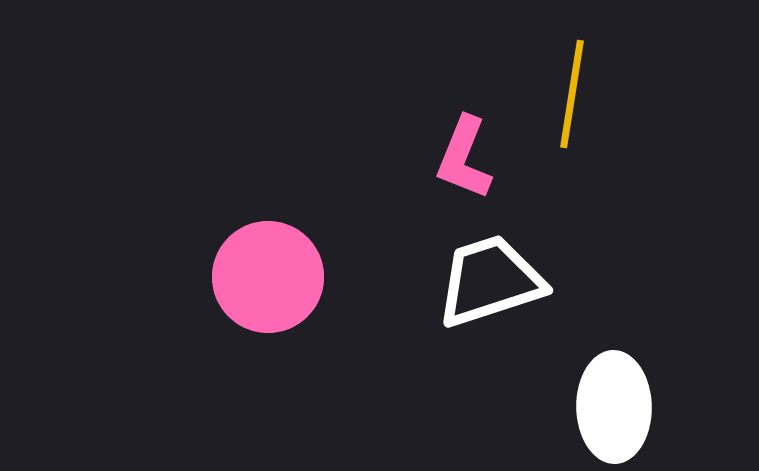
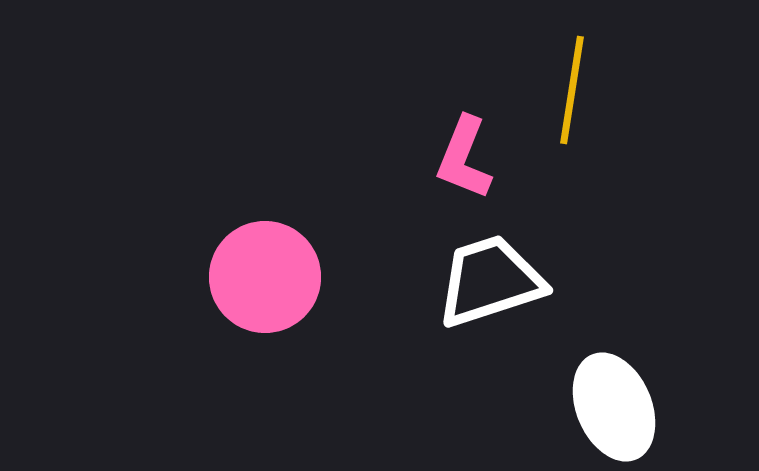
yellow line: moved 4 px up
pink circle: moved 3 px left
white ellipse: rotated 22 degrees counterclockwise
